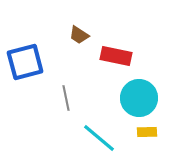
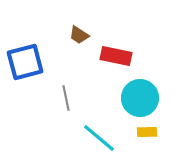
cyan circle: moved 1 px right
